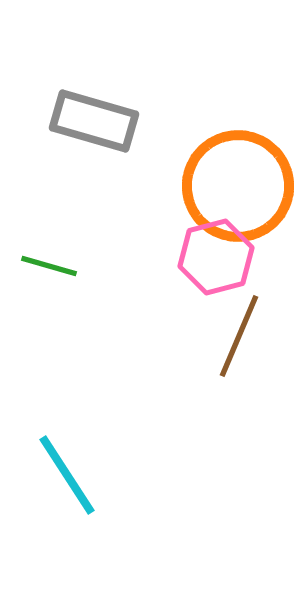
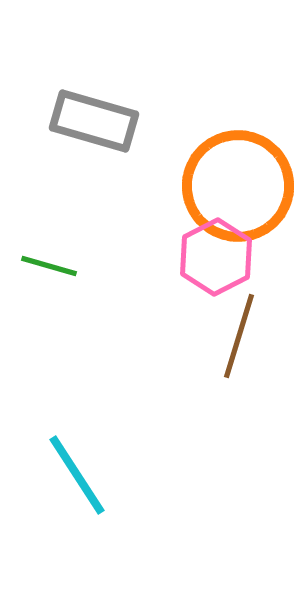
pink hexagon: rotated 12 degrees counterclockwise
brown line: rotated 6 degrees counterclockwise
cyan line: moved 10 px right
